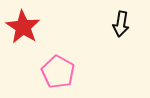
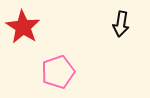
pink pentagon: rotated 24 degrees clockwise
